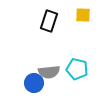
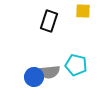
yellow square: moved 4 px up
cyan pentagon: moved 1 px left, 4 px up
blue circle: moved 6 px up
